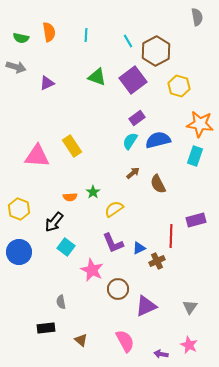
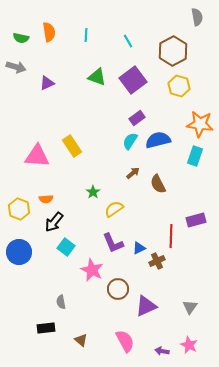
brown hexagon at (156, 51): moved 17 px right
orange semicircle at (70, 197): moved 24 px left, 2 px down
purple arrow at (161, 354): moved 1 px right, 3 px up
